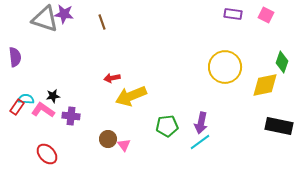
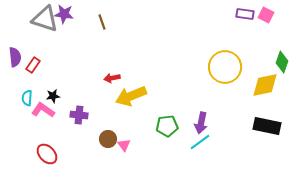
purple rectangle: moved 12 px right
cyan semicircle: moved 1 px right, 1 px up; rotated 91 degrees counterclockwise
red rectangle: moved 16 px right, 42 px up
purple cross: moved 8 px right, 1 px up
black rectangle: moved 12 px left
